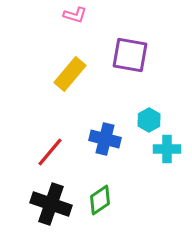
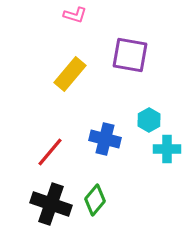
green diamond: moved 5 px left; rotated 16 degrees counterclockwise
